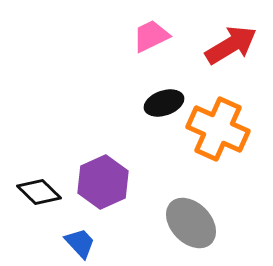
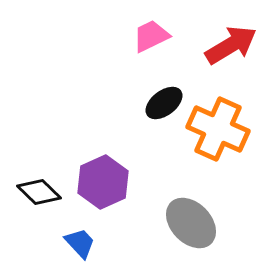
black ellipse: rotated 18 degrees counterclockwise
